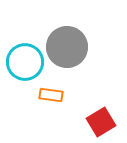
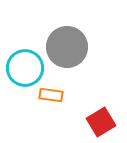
cyan circle: moved 6 px down
